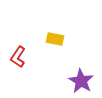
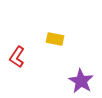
red L-shape: moved 1 px left
